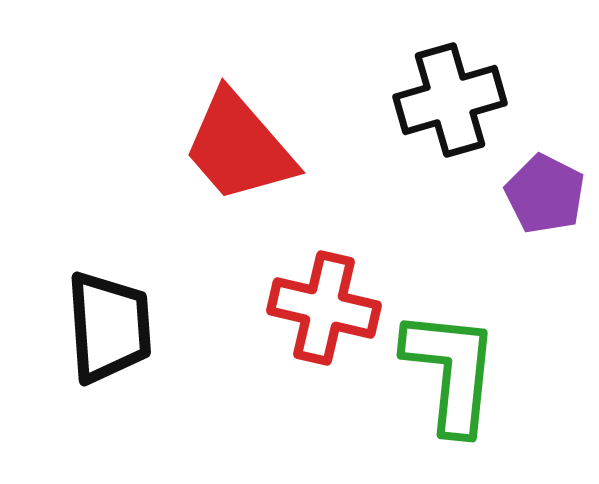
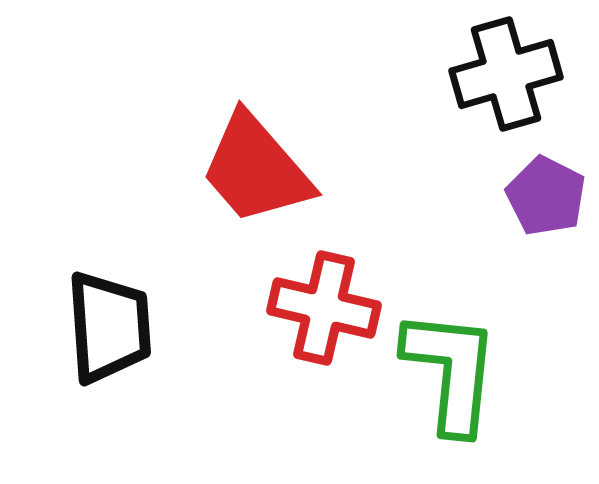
black cross: moved 56 px right, 26 px up
red trapezoid: moved 17 px right, 22 px down
purple pentagon: moved 1 px right, 2 px down
